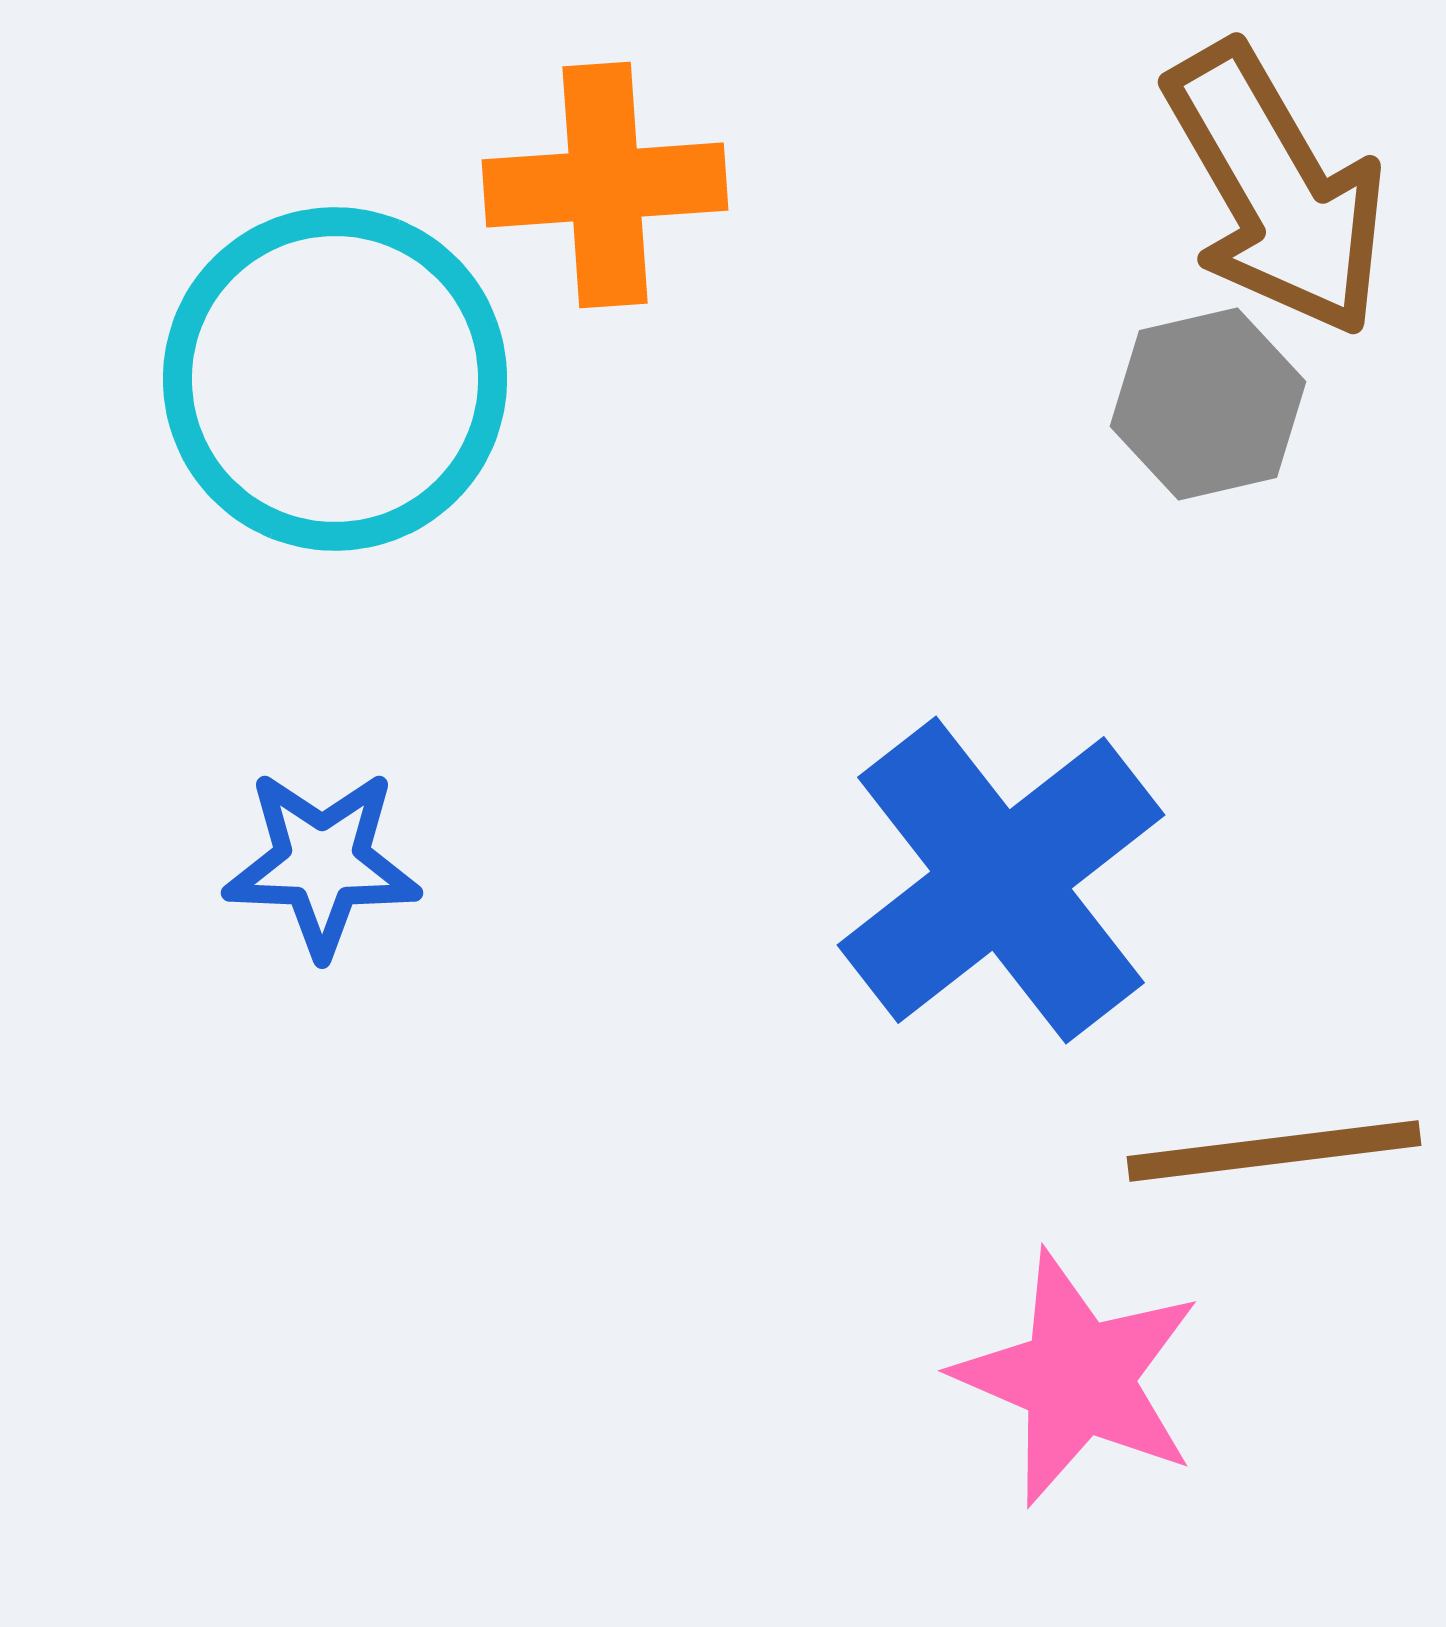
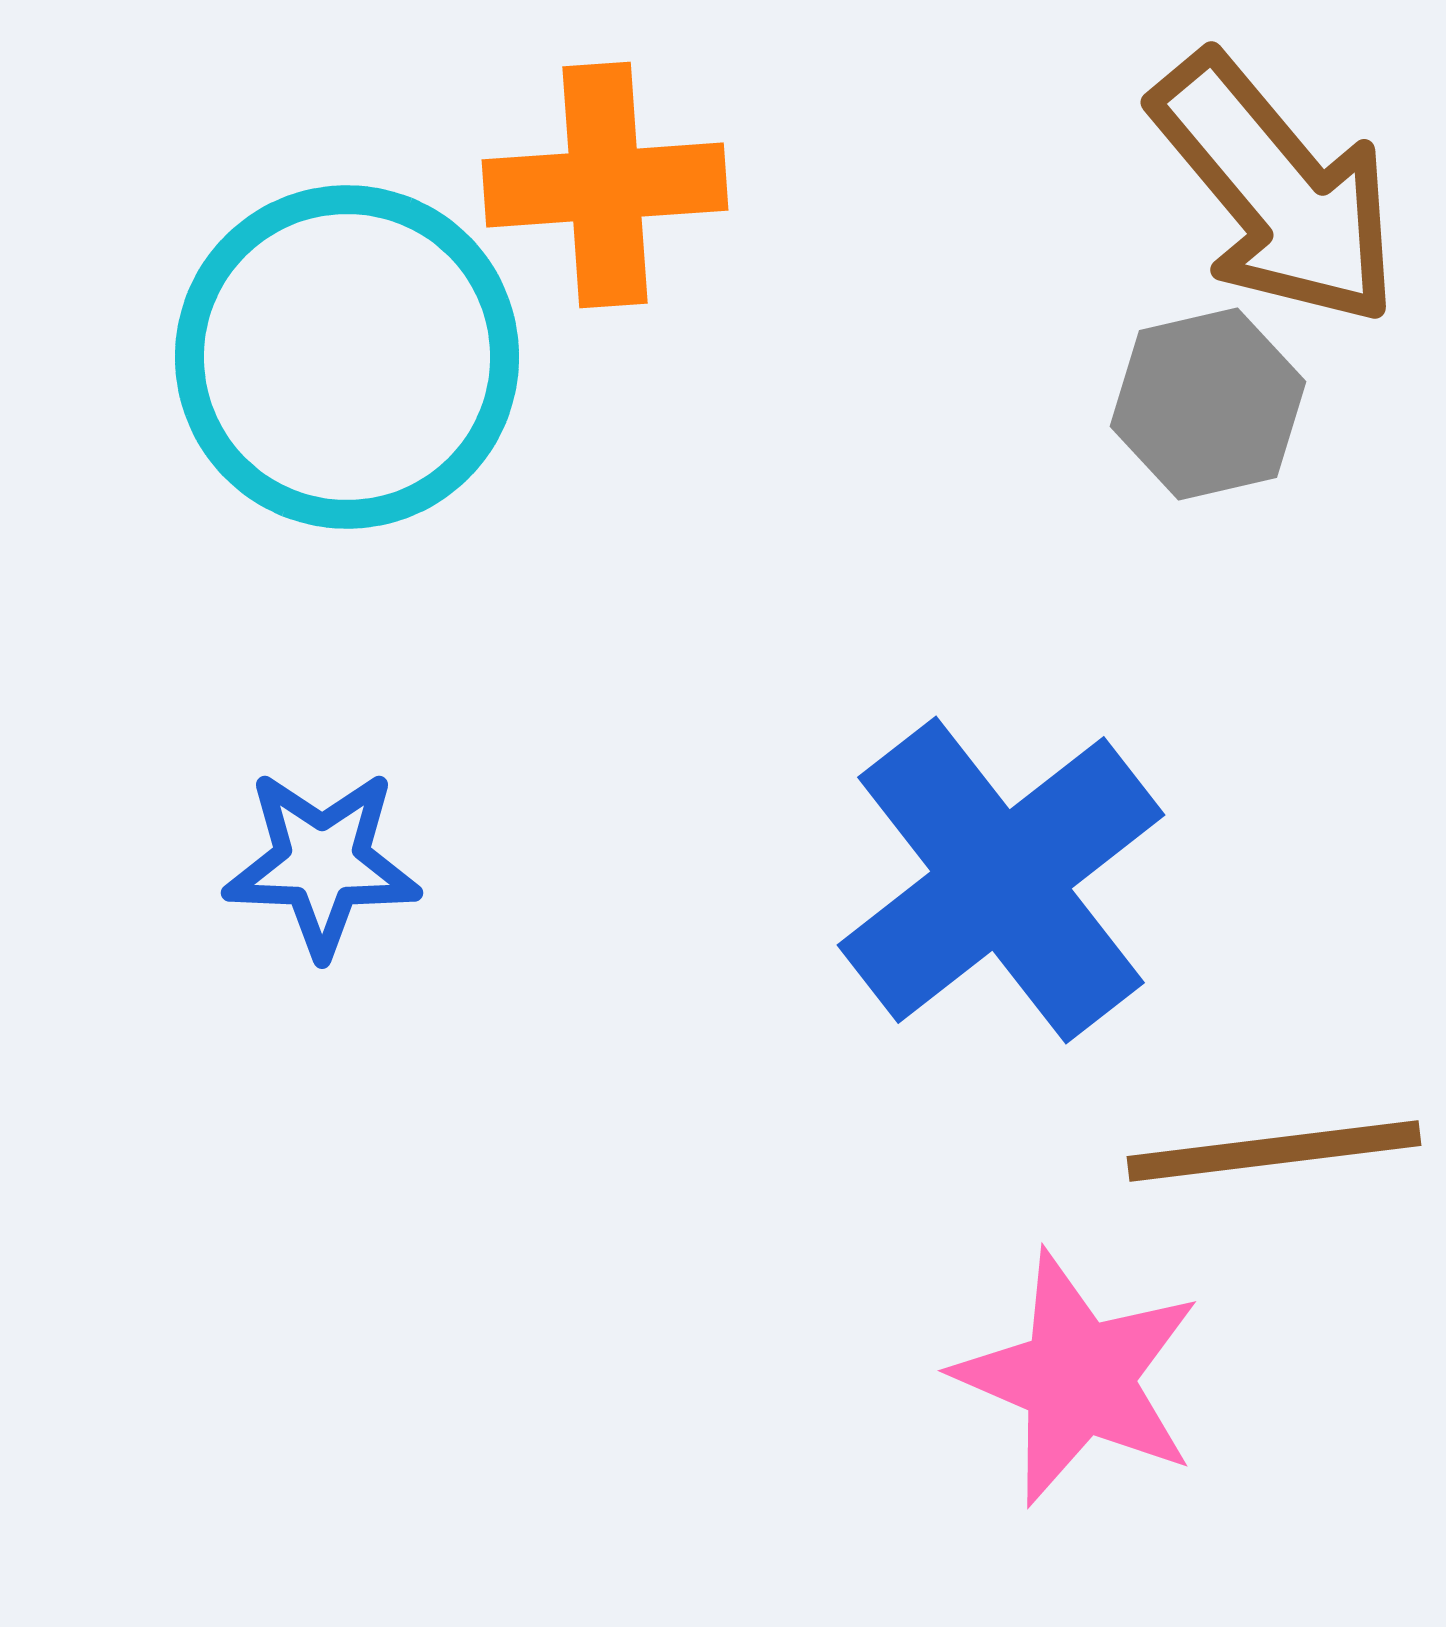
brown arrow: rotated 10 degrees counterclockwise
cyan circle: moved 12 px right, 22 px up
